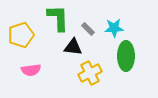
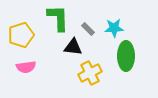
pink semicircle: moved 5 px left, 3 px up
